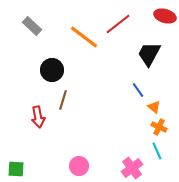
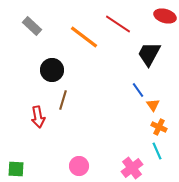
red line: rotated 72 degrees clockwise
orange triangle: moved 1 px left, 2 px up; rotated 16 degrees clockwise
